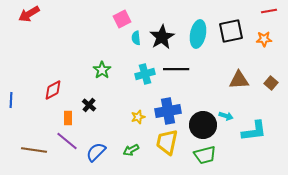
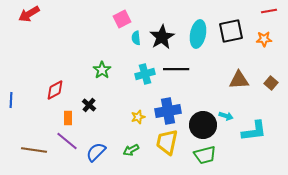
red diamond: moved 2 px right
